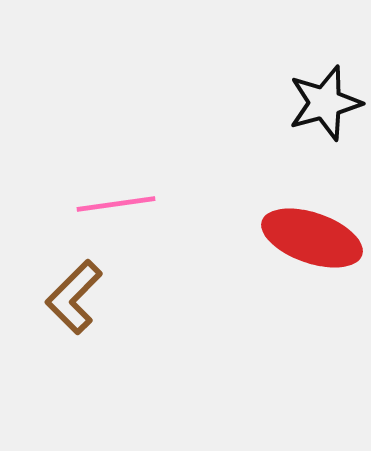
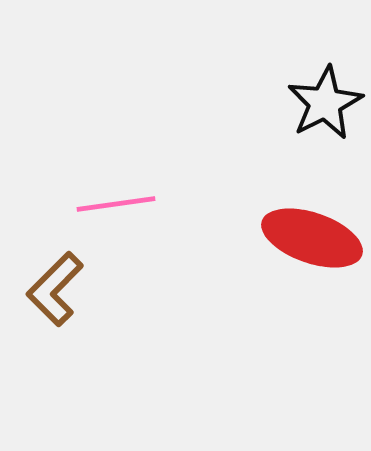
black star: rotated 12 degrees counterclockwise
brown L-shape: moved 19 px left, 8 px up
